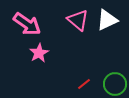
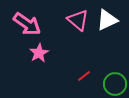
red line: moved 8 px up
